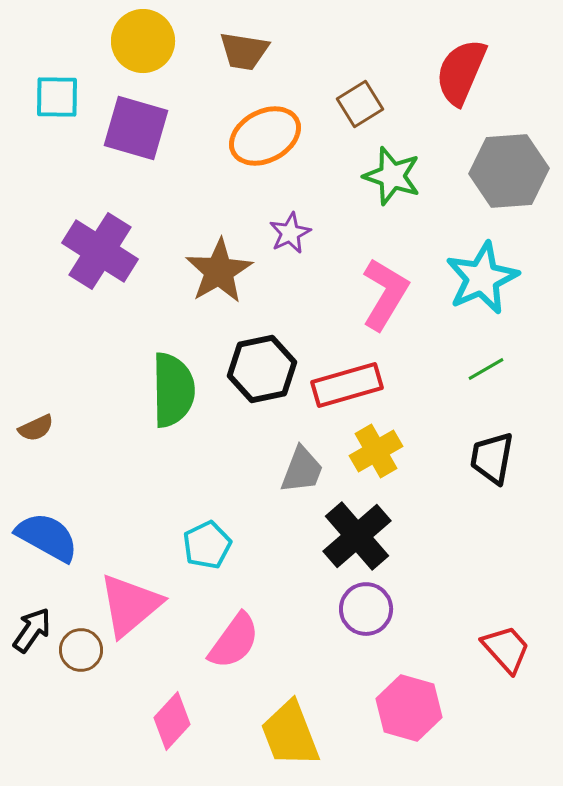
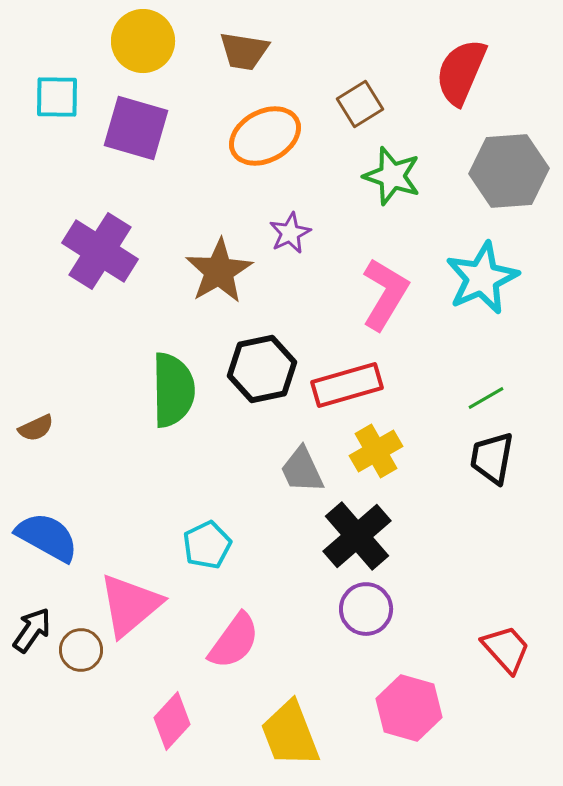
green line: moved 29 px down
gray trapezoid: rotated 134 degrees clockwise
